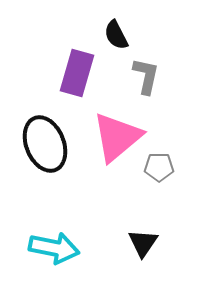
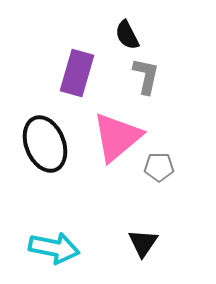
black semicircle: moved 11 px right
